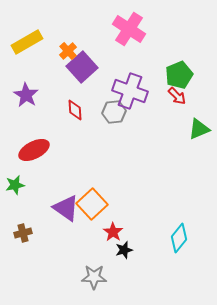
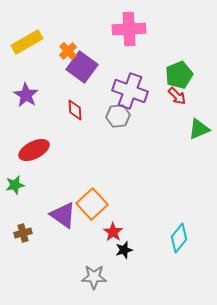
pink cross: rotated 36 degrees counterclockwise
purple square: rotated 12 degrees counterclockwise
gray hexagon: moved 4 px right, 4 px down
purple triangle: moved 3 px left, 7 px down
